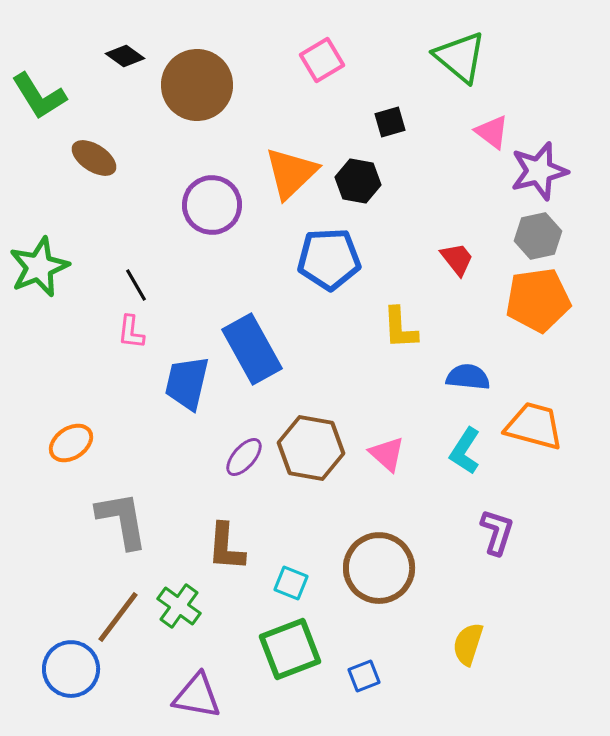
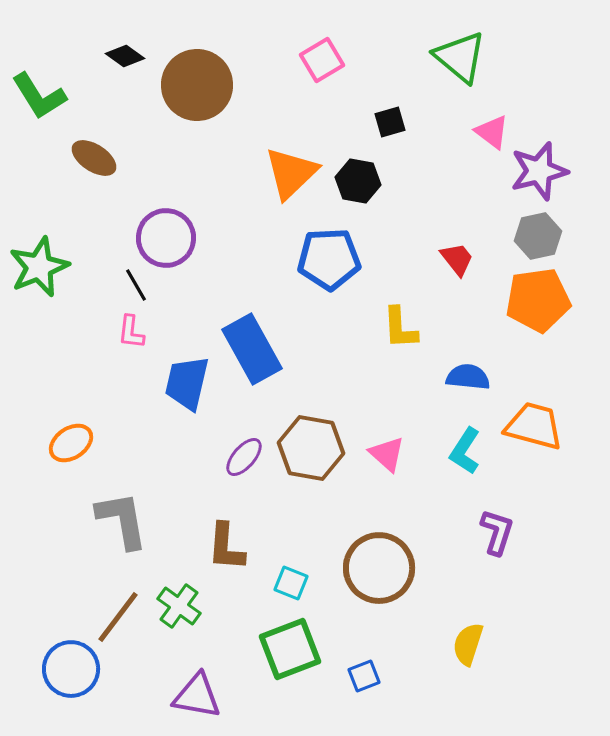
purple circle at (212, 205): moved 46 px left, 33 px down
